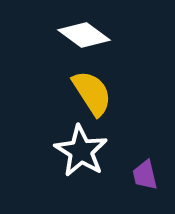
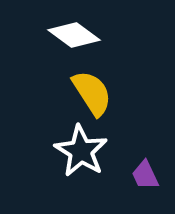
white diamond: moved 10 px left
purple trapezoid: rotated 12 degrees counterclockwise
